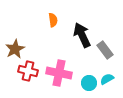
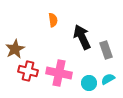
black arrow: moved 2 px down
gray rectangle: moved 1 px right; rotated 18 degrees clockwise
cyan semicircle: moved 1 px right
